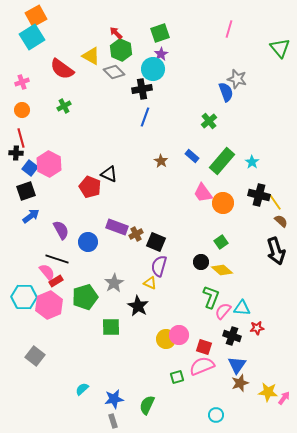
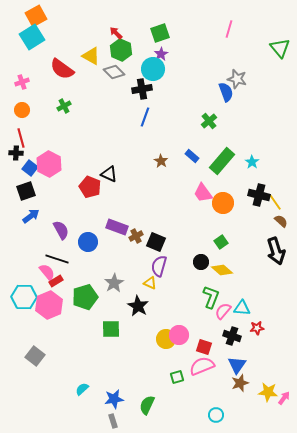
brown cross at (136, 234): moved 2 px down
green square at (111, 327): moved 2 px down
